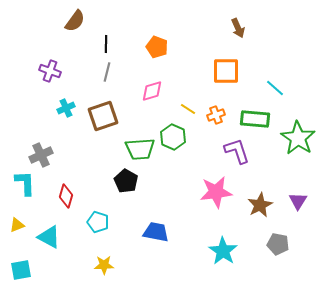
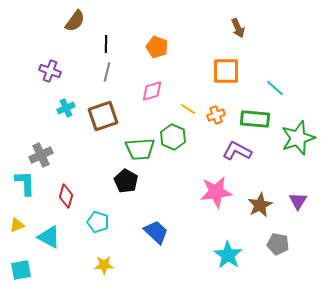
green star: rotated 20 degrees clockwise
purple L-shape: rotated 44 degrees counterclockwise
blue trapezoid: rotated 32 degrees clockwise
cyan star: moved 5 px right, 4 px down
